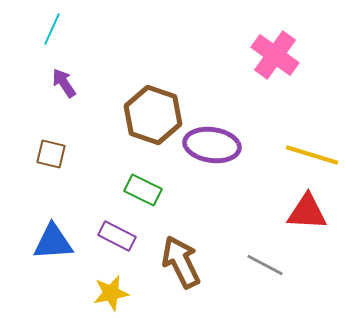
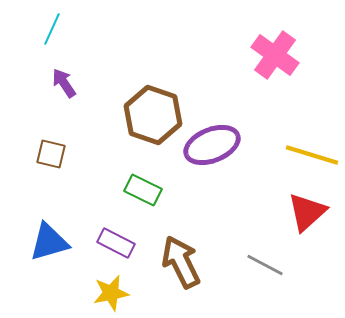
purple ellipse: rotated 30 degrees counterclockwise
red triangle: rotated 45 degrees counterclockwise
purple rectangle: moved 1 px left, 7 px down
blue triangle: moved 4 px left; rotated 12 degrees counterclockwise
